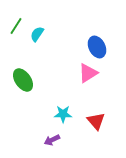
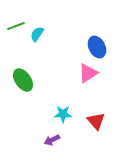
green line: rotated 36 degrees clockwise
